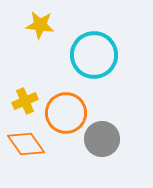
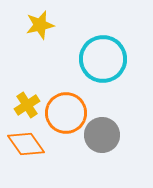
yellow star: rotated 20 degrees counterclockwise
cyan circle: moved 9 px right, 4 px down
yellow cross: moved 2 px right, 4 px down; rotated 10 degrees counterclockwise
gray circle: moved 4 px up
